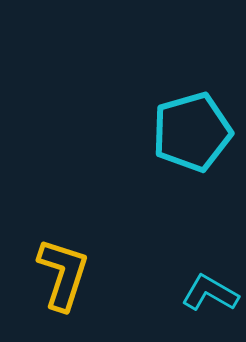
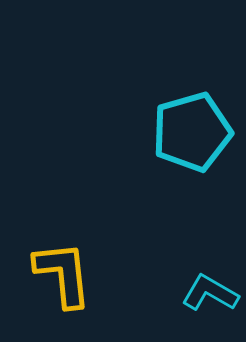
yellow L-shape: rotated 24 degrees counterclockwise
